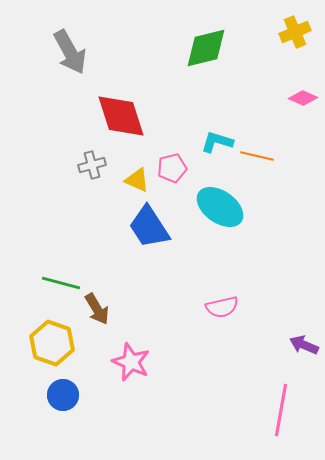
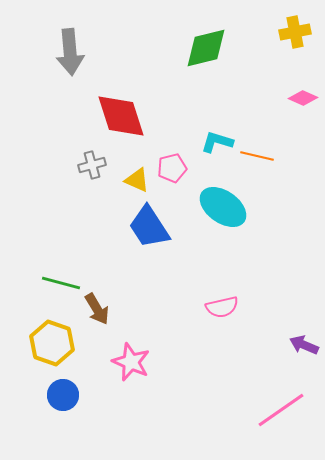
yellow cross: rotated 12 degrees clockwise
gray arrow: rotated 24 degrees clockwise
cyan ellipse: moved 3 px right
pink line: rotated 45 degrees clockwise
